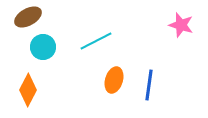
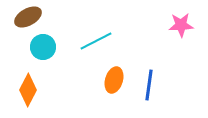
pink star: rotated 20 degrees counterclockwise
